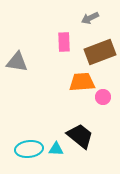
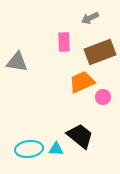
orange trapezoid: rotated 20 degrees counterclockwise
